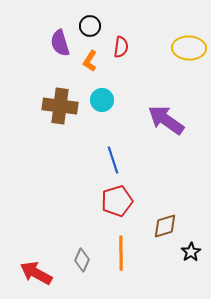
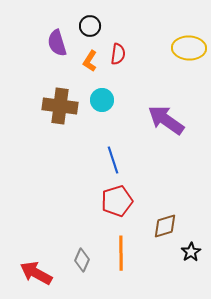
purple semicircle: moved 3 px left
red semicircle: moved 3 px left, 7 px down
